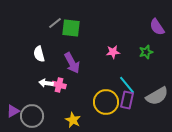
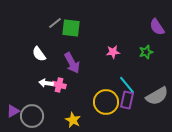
white semicircle: rotated 21 degrees counterclockwise
